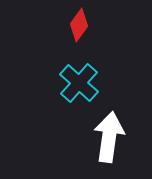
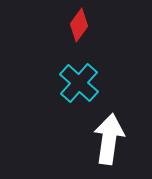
white arrow: moved 2 px down
